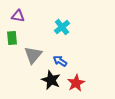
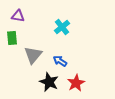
black star: moved 2 px left, 2 px down
